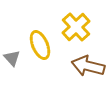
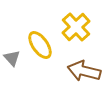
yellow ellipse: rotated 12 degrees counterclockwise
brown arrow: moved 4 px left, 5 px down
